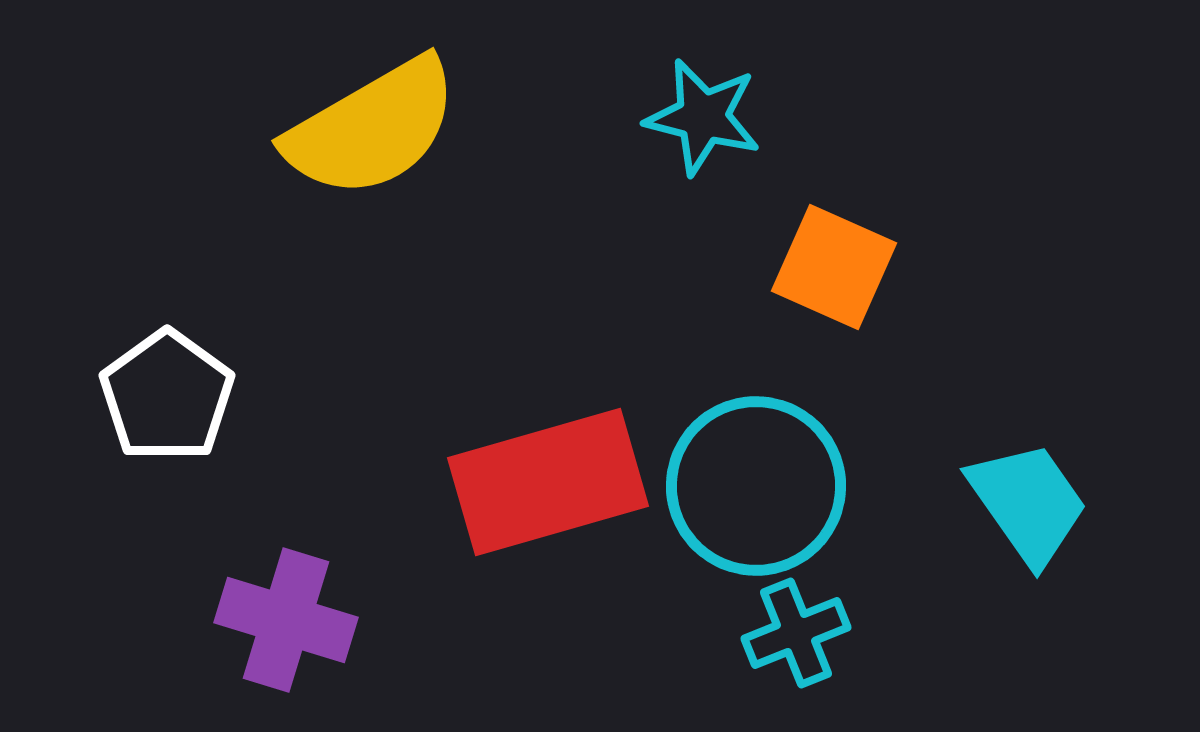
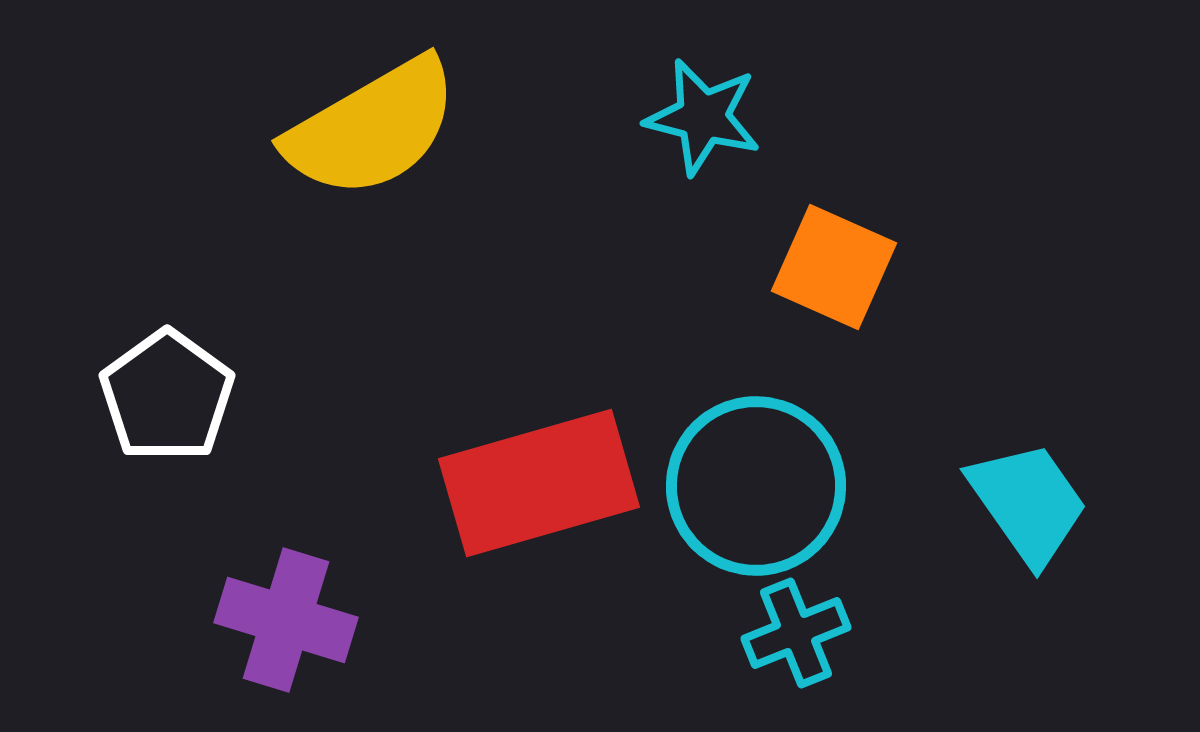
red rectangle: moved 9 px left, 1 px down
